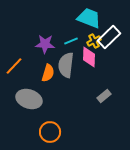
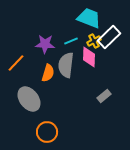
orange line: moved 2 px right, 3 px up
gray ellipse: rotated 35 degrees clockwise
orange circle: moved 3 px left
